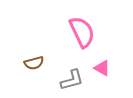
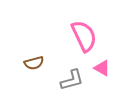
pink semicircle: moved 2 px right, 4 px down
